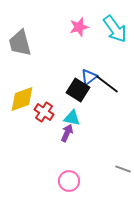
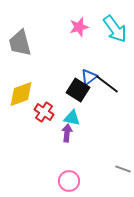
yellow diamond: moved 1 px left, 5 px up
purple arrow: rotated 18 degrees counterclockwise
